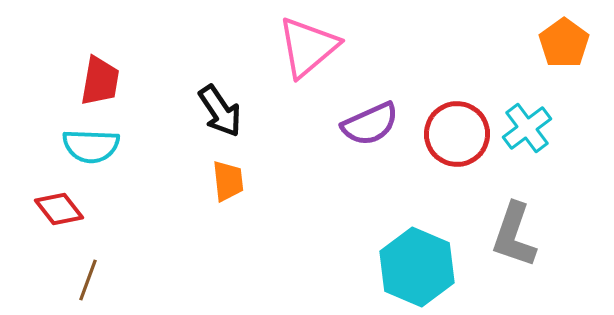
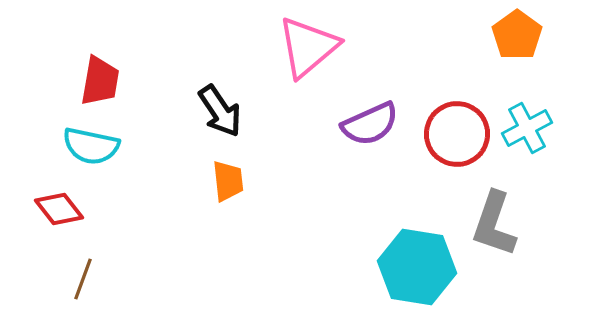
orange pentagon: moved 47 px left, 8 px up
cyan cross: rotated 9 degrees clockwise
cyan semicircle: rotated 10 degrees clockwise
gray L-shape: moved 20 px left, 11 px up
cyan hexagon: rotated 14 degrees counterclockwise
brown line: moved 5 px left, 1 px up
